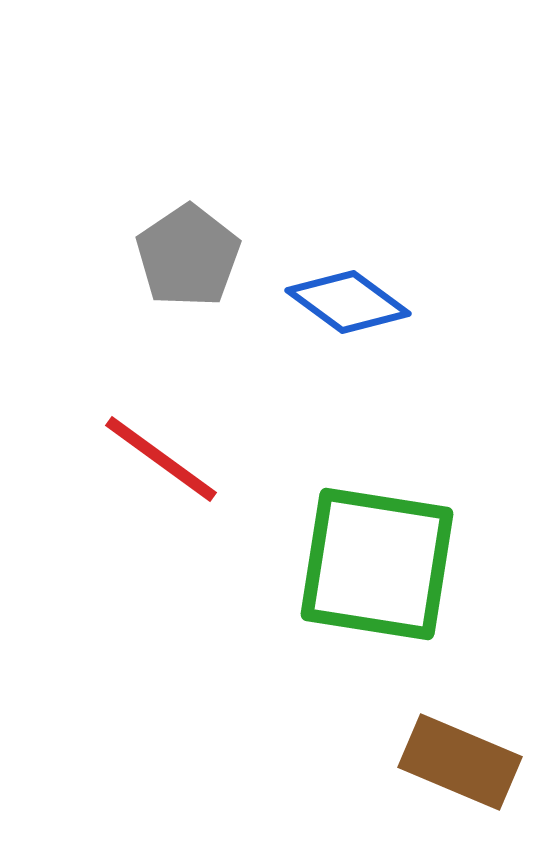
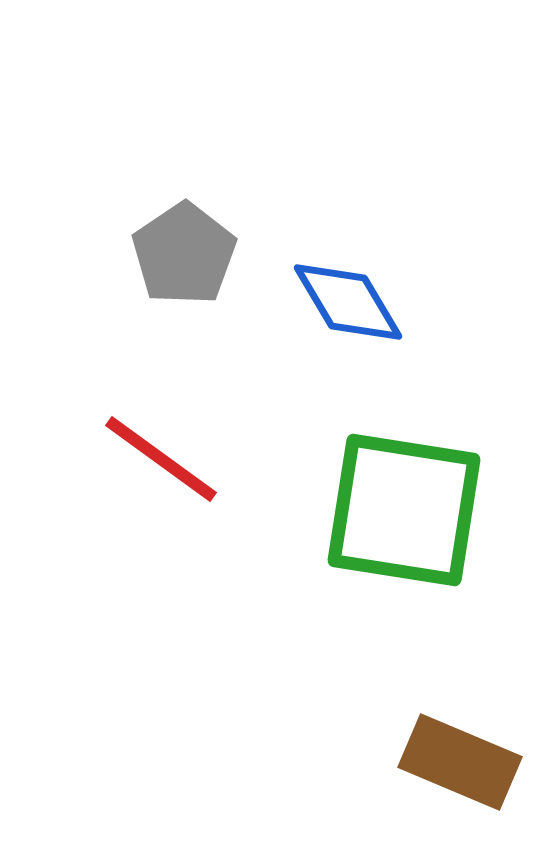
gray pentagon: moved 4 px left, 2 px up
blue diamond: rotated 23 degrees clockwise
green square: moved 27 px right, 54 px up
